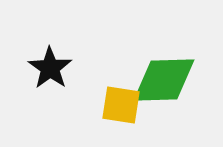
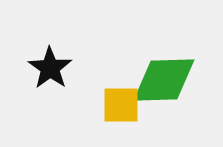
yellow square: rotated 9 degrees counterclockwise
